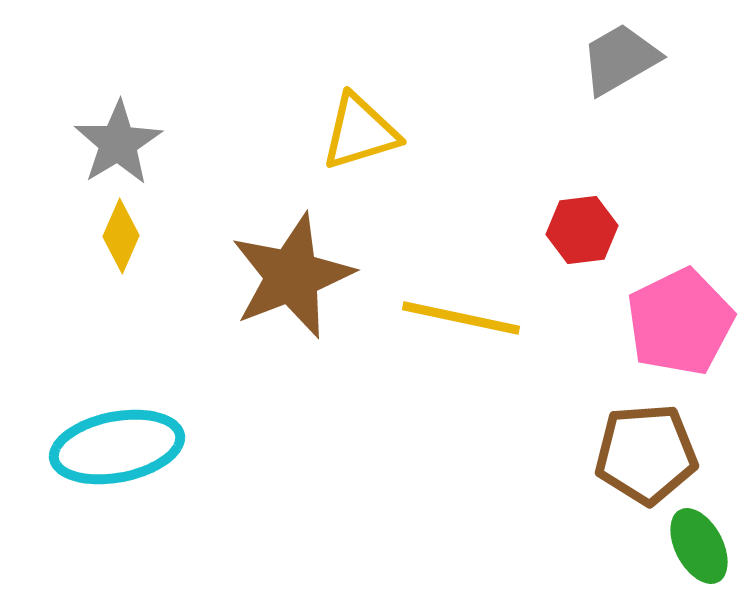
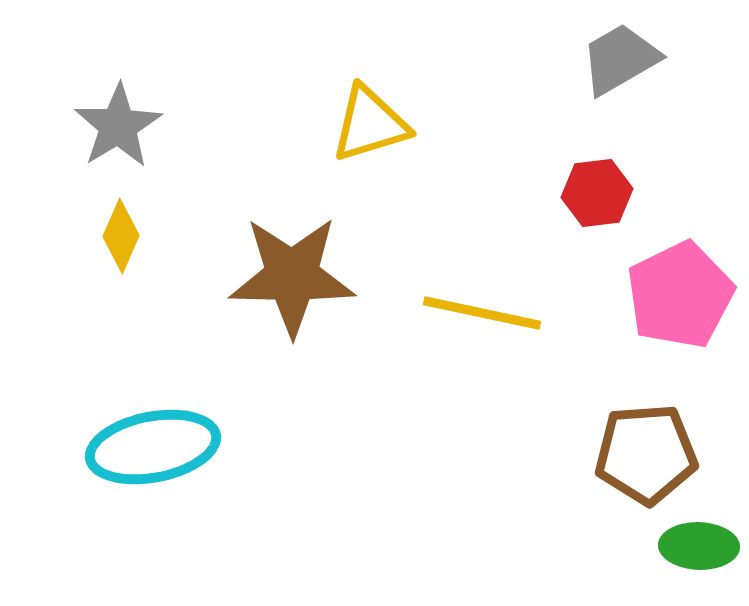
yellow triangle: moved 10 px right, 8 px up
gray star: moved 17 px up
red hexagon: moved 15 px right, 37 px up
brown star: rotated 22 degrees clockwise
yellow line: moved 21 px right, 5 px up
pink pentagon: moved 27 px up
cyan ellipse: moved 36 px right
green ellipse: rotated 60 degrees counterclockwise
